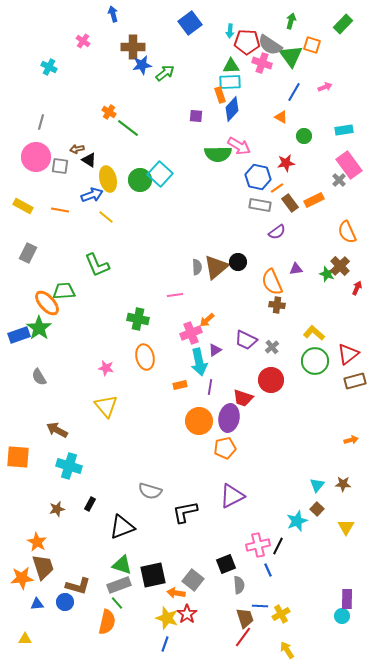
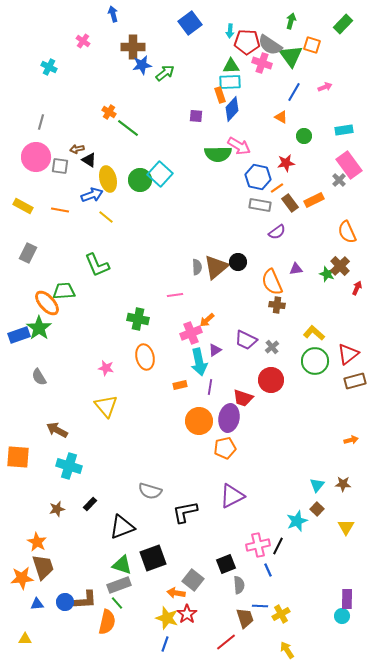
black rectangle at (90, 504): rotated 16 degrees clockwise
black square at (153, 575): moved 17 px up; rotated 8 degrees counterclockwise
brown L-shape at (78, 586): moved 7 px right, 14 px down; rotated 20 degrees counterclockwise
red line at (243, 637): moved 17 px left, 5 px down; rotated 15 degrees clockwise
